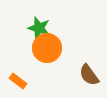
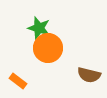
orange circle: moved 1 px right
brown semicircle: rotated 40 degrees counterclockwise
